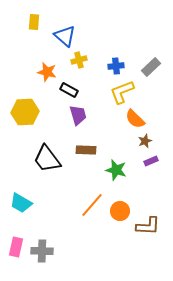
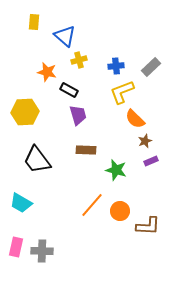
black trapezoid: moved 10 px left, 1 px down
